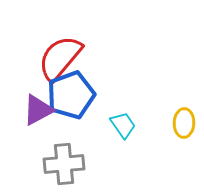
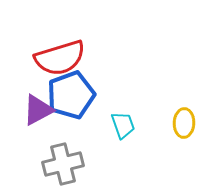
red semicircle: rotated 147 degrees counterclockwise
cyan trapezoid: rotated 16 degrees clockwise
gray cross: moved 1 px left; rotated 9 degrees counterclockwise
